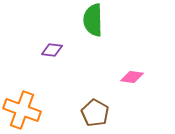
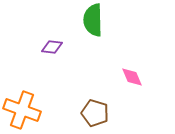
purple diamond: moved 3 px up
pink diamond: rotated 60 degrees clockwise
brown pentagon: rotated 12 degrees counterclockwise
